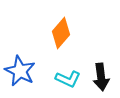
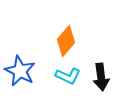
orange diamond: moved 5 px right, 8 px down
cyan L-shape: moved 3 px up
